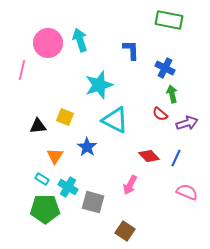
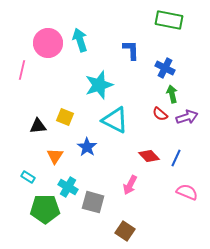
purple arrow: moved 6 px up
cyan rectangle: moved 14 px left, 2 px up
